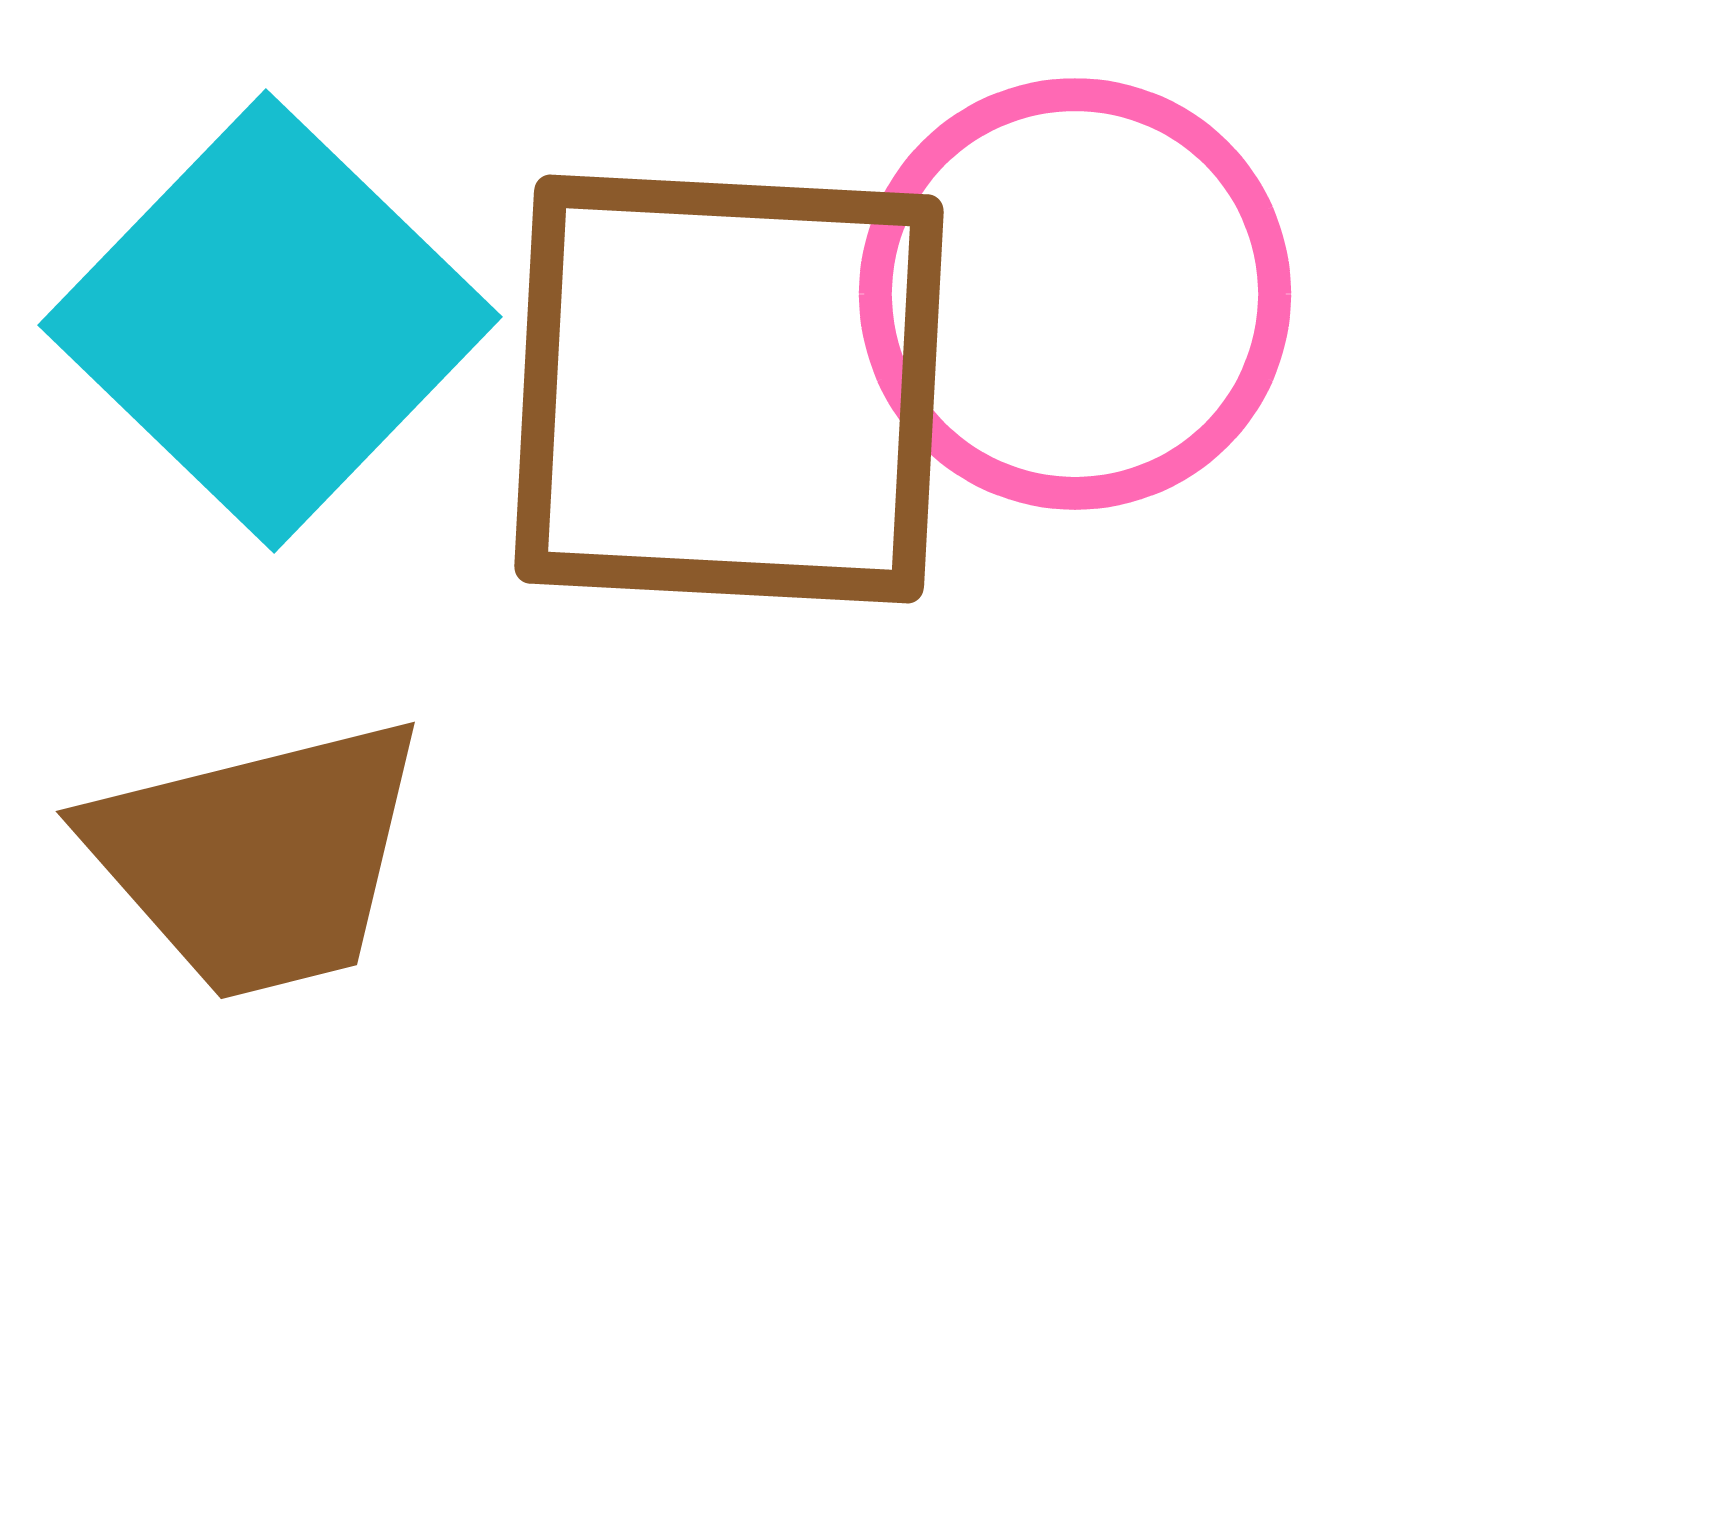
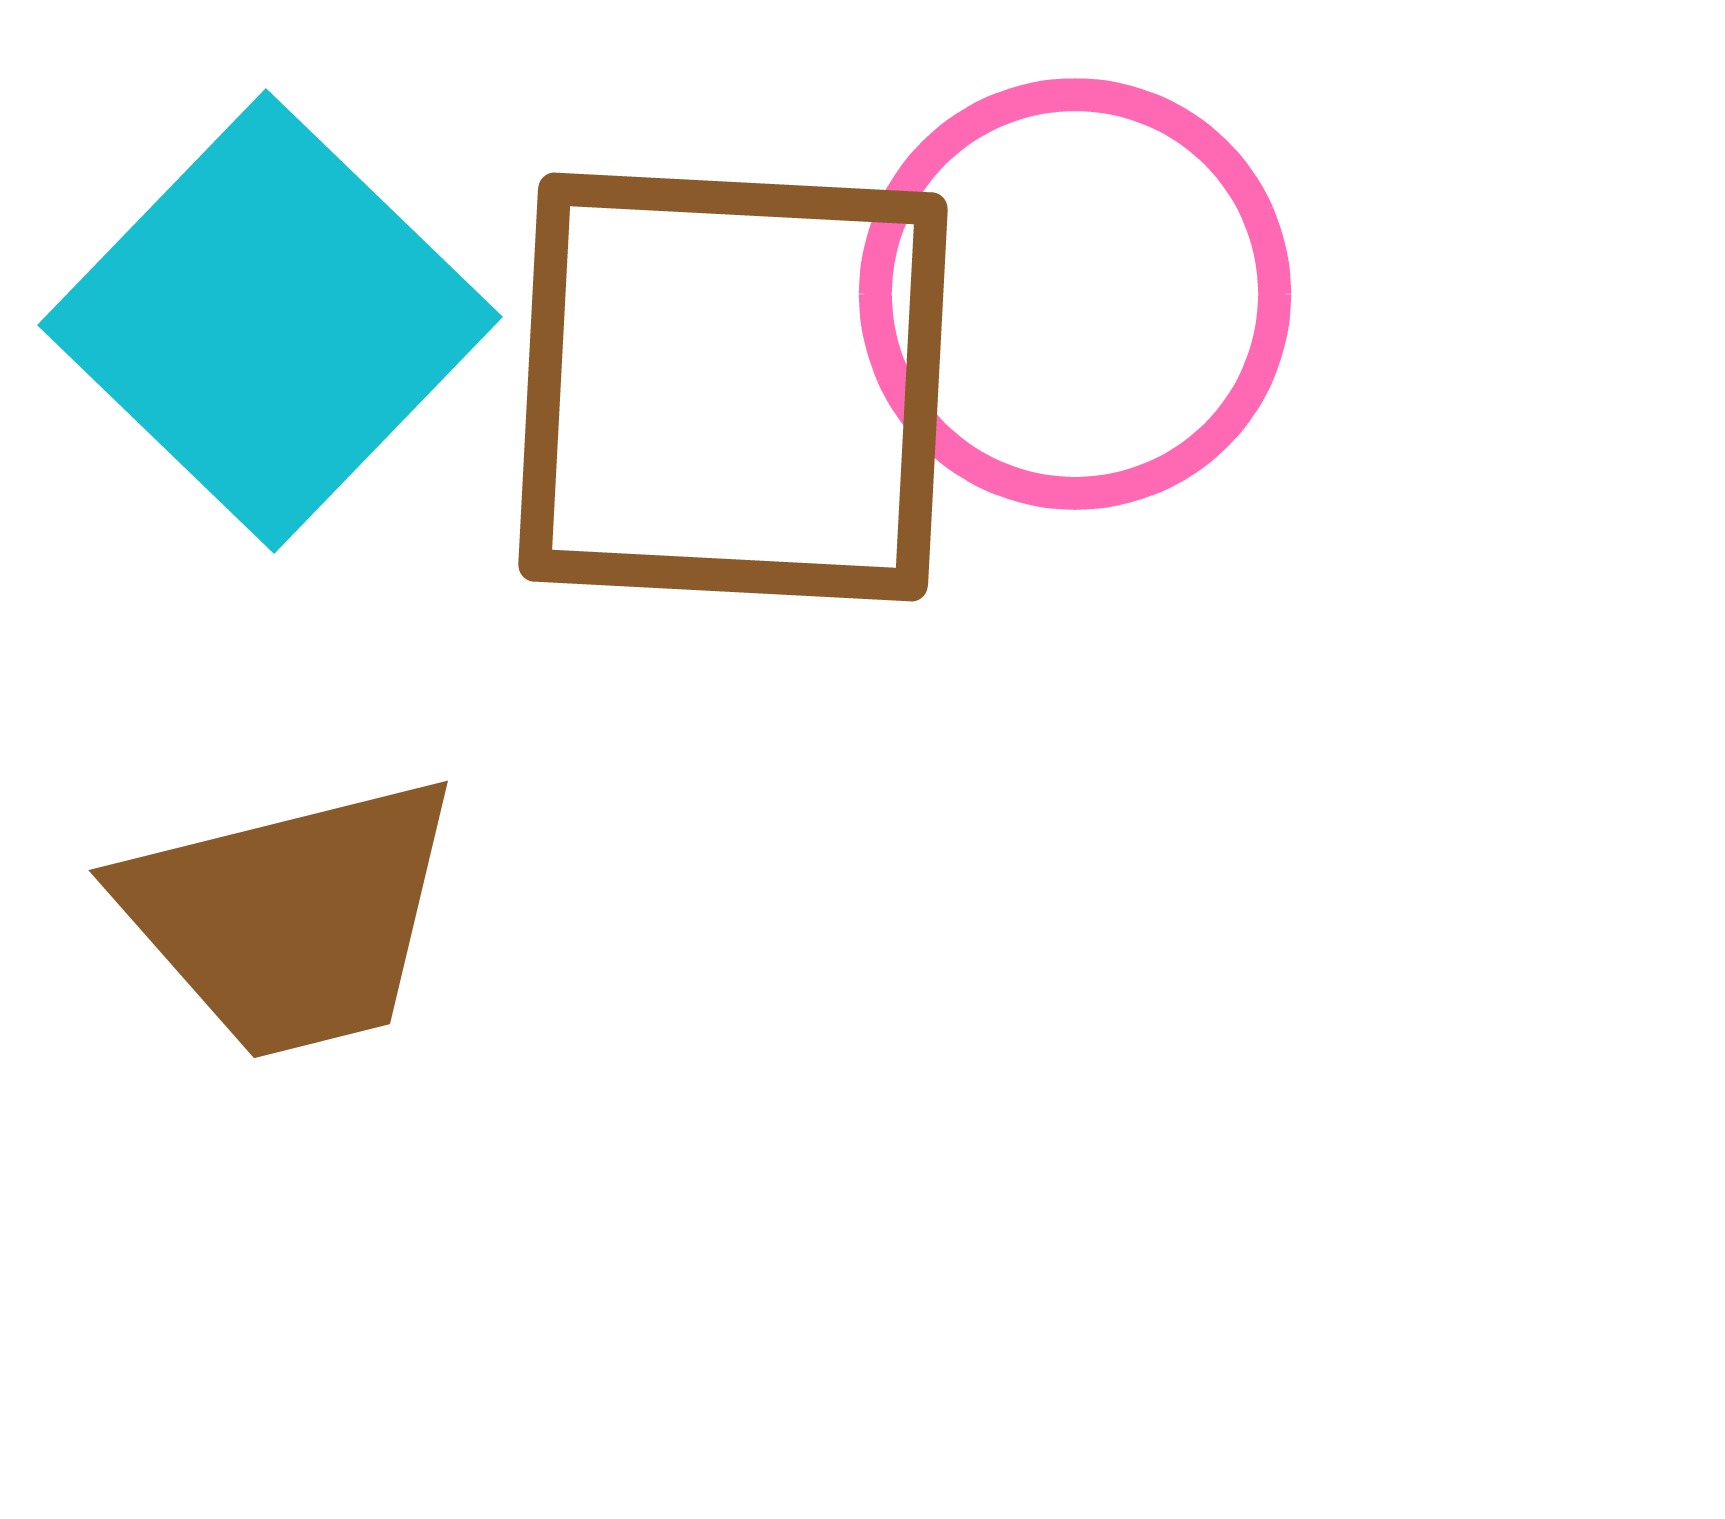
brown square: moved 4 px right, 2 px up
brown trapezoid: moved 33 px right, 59 px down
